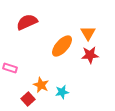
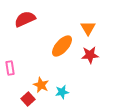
red semicircle: moved 2 px left, 3 px up
orange triangle: moved 5 px up
pink rectangle: rotated 64 degrees clockwise
